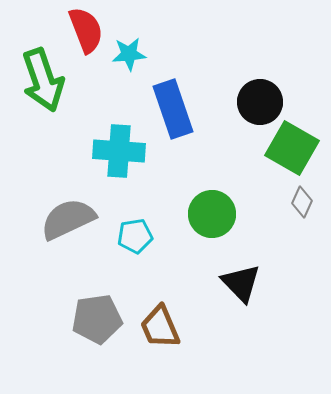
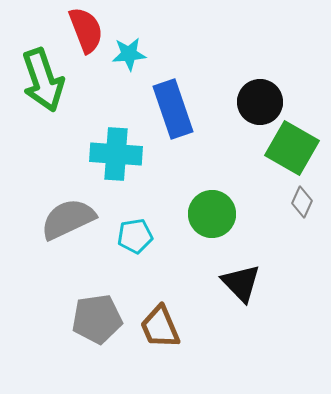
cyan cross: moved 3 px left, 3 px down
